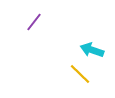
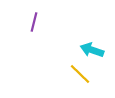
purple line: rotated 24 degrees counterclockwise
